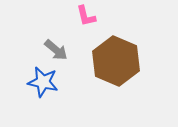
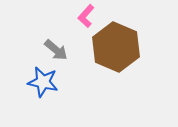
pink L-shape: rotated 55 degrees clockwise
brown hexagon: moved 14 px up
